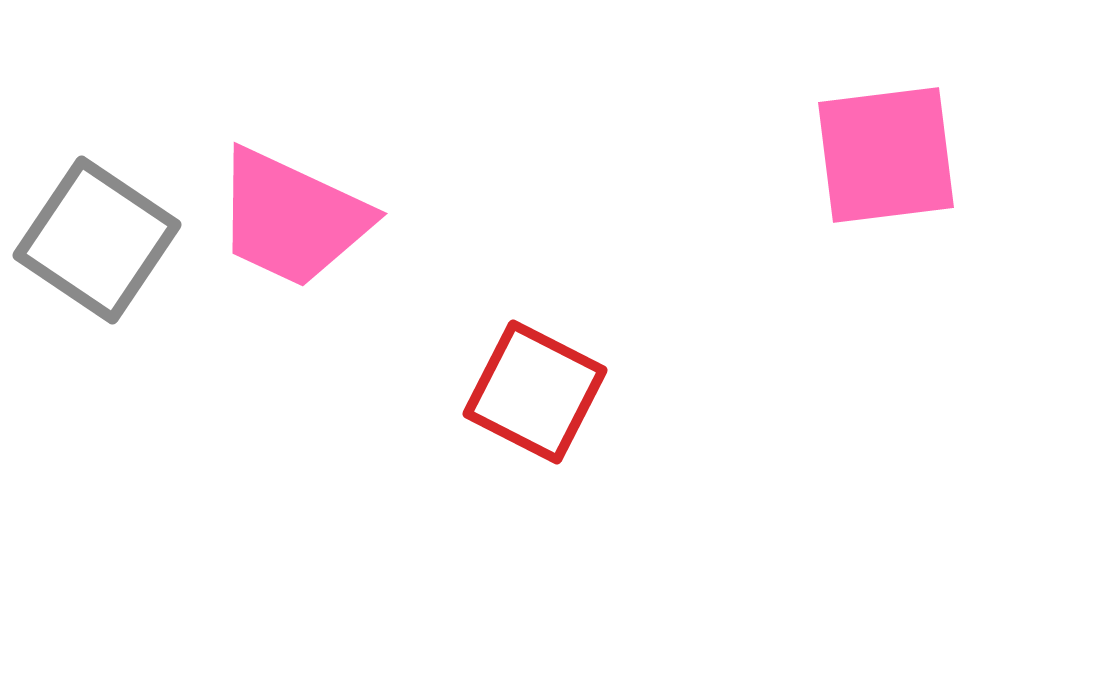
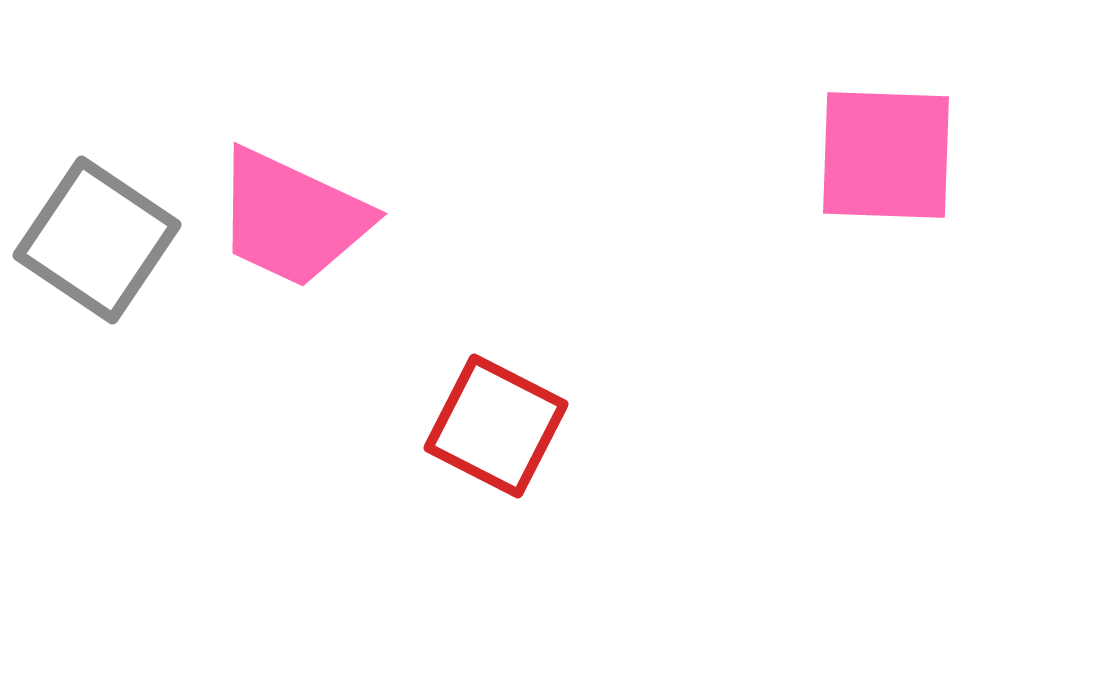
pink square: rotated 9 degrees clockwise
red square: moved 39 px left, 34 px down
